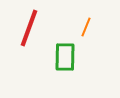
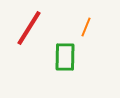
red line: rotated 12 degrees clockwise
